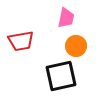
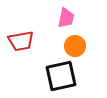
orange circle: moved 1 px left
